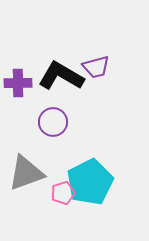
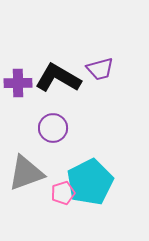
purple trapezoid: moved 4 px right, 2 px down
black L-shape: moved 3 px left, 2 px down
purple circle: moved 6 px down
